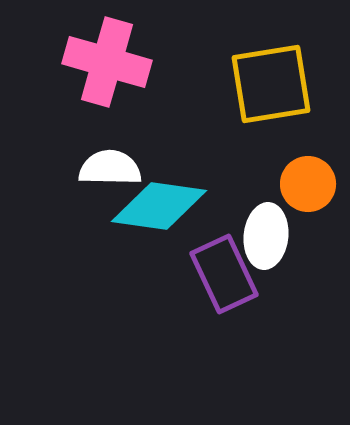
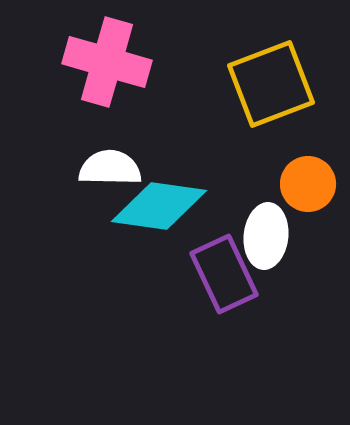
yellow square: rotated 12 degrees counterclockwise
